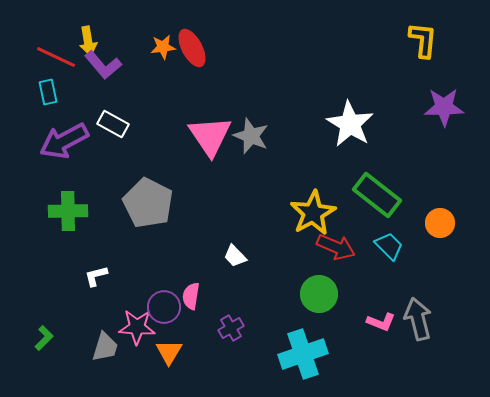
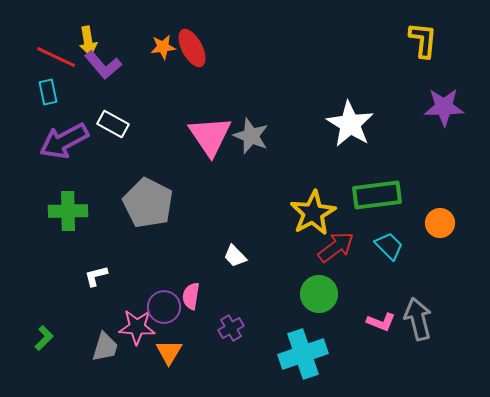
green rectangle: rotated 45 degrees counterclockwise
red arrow: rotated 60 degrees counterclockwise
